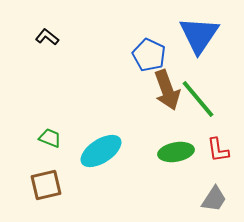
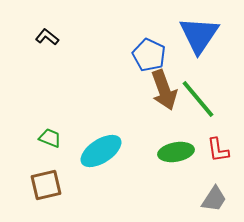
brown arrow: moved 3 px left
